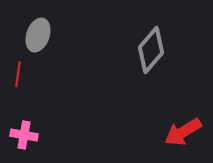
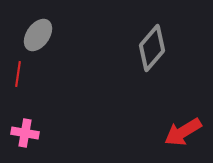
gray ellipse: rotated 16 degrees clockwise
gray diamond: moved 1 px right, 2 px up
pink cross: moved 1 px right, 2 px up
